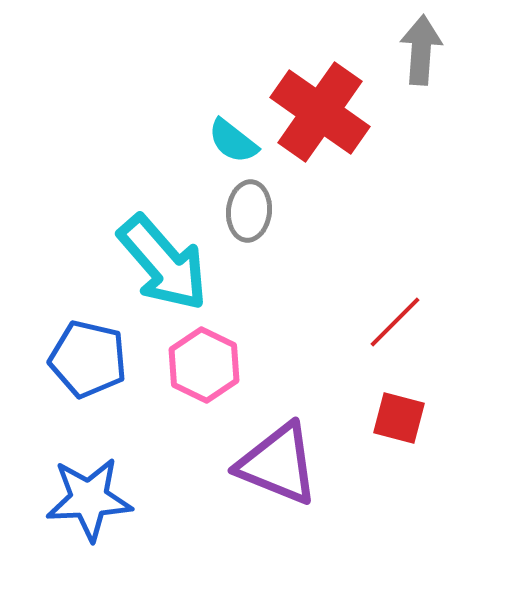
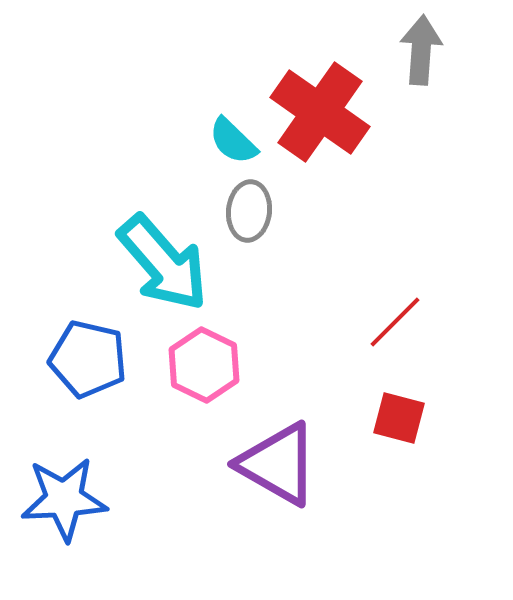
cyan semicircle: rotated 6 degrees clockwise
purple triangle: rotated 8 degrees clockwise
blue star: moved 25 px left
